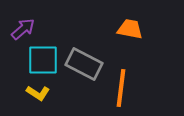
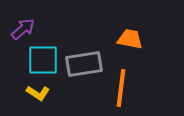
orange trapezoid: moved 10 px down
gray rectangle: rotated 36 degrees counterclockwise
